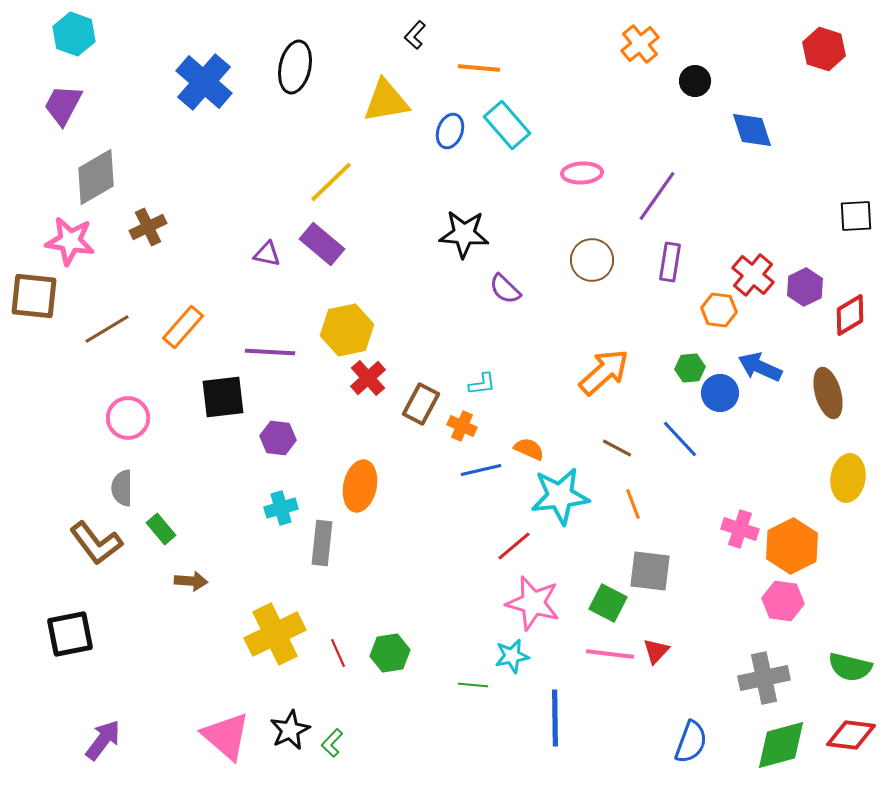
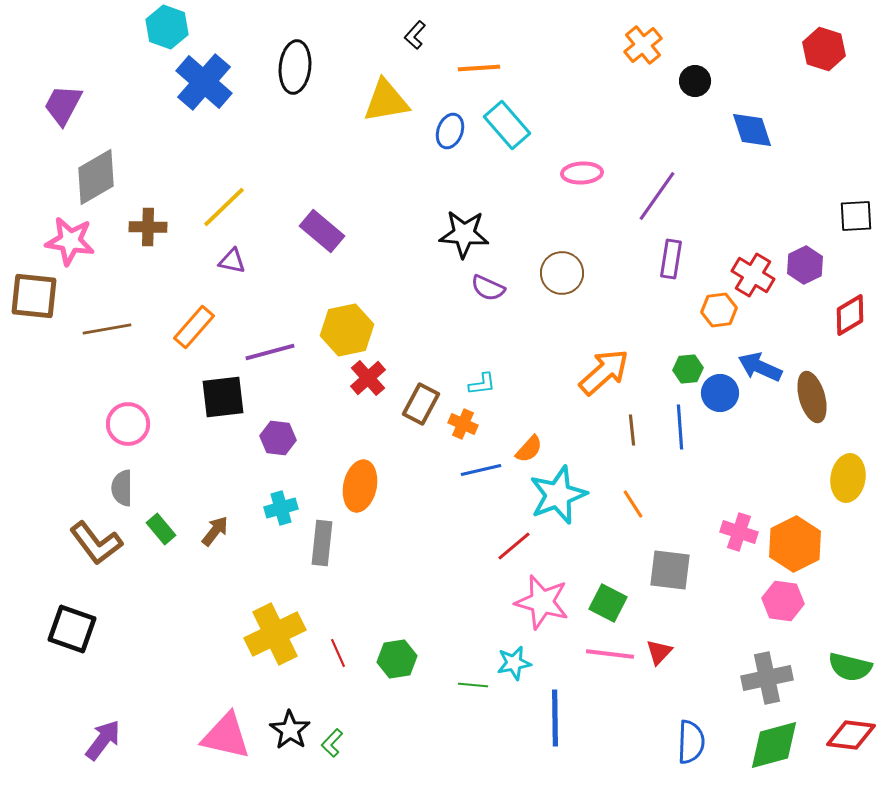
cyan hexagon at (74, 34): moved 93 px right, 7 px up
orange cross at (640, 44): moved 3 px right, 1 px down
black ellipse at (295, 67): rotated 6 degrees counterclockwise
orange line at (479, 68): rotated 9 degrees counterclockwise
yellow line at (331, 182): moved 107 px left, 25 px down
brown cross at (148, 227): rotated 27 degrees clockwise
purple rectangle at (322, 244): moved 13 px up
purple triangle at (267, 254): moved 35 px left, 7 px down
brown circle at (592, 260): moved 30 px left, 13 px down
purple rectangle at (670, 262): moved 1 px right, 3 px up
red cross at (753, 275): rotated 9 degrees counterclockwise
purple hexagon at (805, 287): moved 22 px up
purple semicircle at (505, 289): moved 17 px left, 1 px up; rotated 20 degrees counterclockwise
orange hexagon at (719, 310): rotated 16 degrees counterclockwise
orange rectangle at (183, 327): moved 11 px right
brown line at (107, 329): rotated 21 degrees clockwise
purple line at (270, 352): rotated 18 degrees counterclockwise
green hexagon at (690, 368): moved 2 px left, 1 px down
brown ellipse at (828, 393): moved 16 px left, 4 px down
pink circle at (128, 418): moved 6 px down
orange cross at (462, 426): moved 1 px right, 2 px up
blue line at (680, 439): moved 12 px up; rotated 39 degrees clockwise
brown line at (617, 448): moved 15 px right, 18 px up; rotated 56 degrees clockwise
orange semicircle at (529, 449): rotated 108 degrees clockwise
cyan star at (560, 496): moved 2 px left, 1 px up; rotated 14 degrees counterclockwise
orange line at (633, 504): rotated 12 degrees counterclockwise
pink cross at (740, 529): moved 1 px left, 3 px down
orange hexagon at (792, 546): moved 3 px right, 2 px up
gray square at (650, 571): moved 20 px right, 1 px up
brown arrow at (191, 581): moved 24 px right, 50 px up; rotated 56 degrees counterclockwise
pink star at (533, 603): moved 9 px right, 1 px up
black square at (70, 634): moved 2 px right, 5 px up; rotated 30 degrees clockwise
red triangle at (656, 651): moved 3 px right, 1 px down
green hexagon at (390, 653): moved 7 px right, 6 px down
cyan star at (512, 656): moved 2 px right, 7 px down
gray cross at (764, 678): moved 3 px right
black star at (290, 730): rotated 12 degrees counterclockwise
pink triangle at (226, 736): rotated 28 degrees counterclockwise
blue semicircle at (691, 742): rotated 18 degrees counterclockwise
green diamond at (781, 745): moved 7 px left
